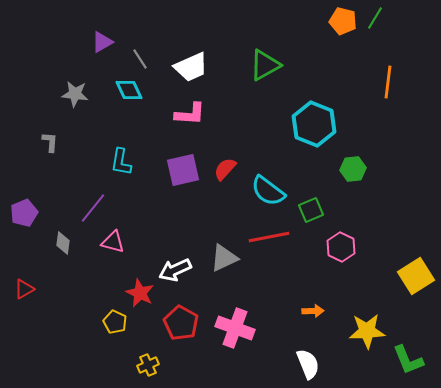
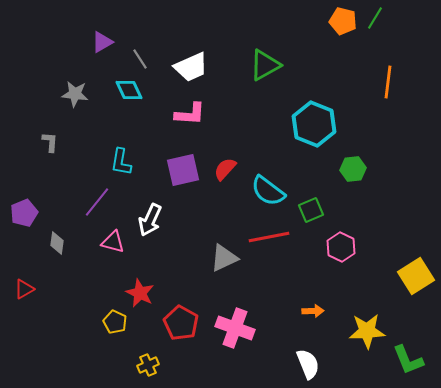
purple line: moved 4 px right, 6 px up
gray diamond: moved 6 px left
white arrow: moved 25 px left, 50 px up; rotated 40 degrees counterclockwise
